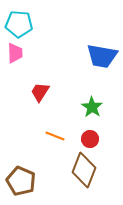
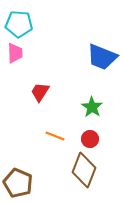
blue trapezoid: moved 1 px down; rotated 12 degrees clockwise
brown pentagon: moved 3 px left, 2 px down
